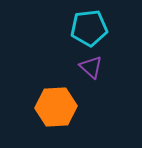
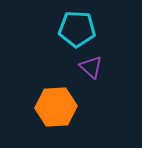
cyan pentagon: moved 12 px left, 1 px down; rotated 9 degrees clockwise
